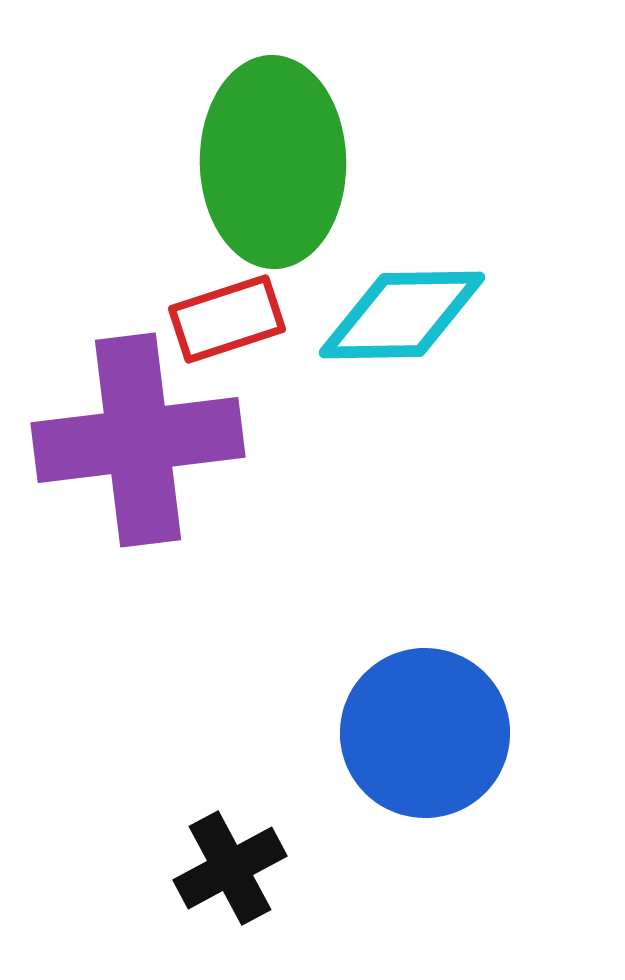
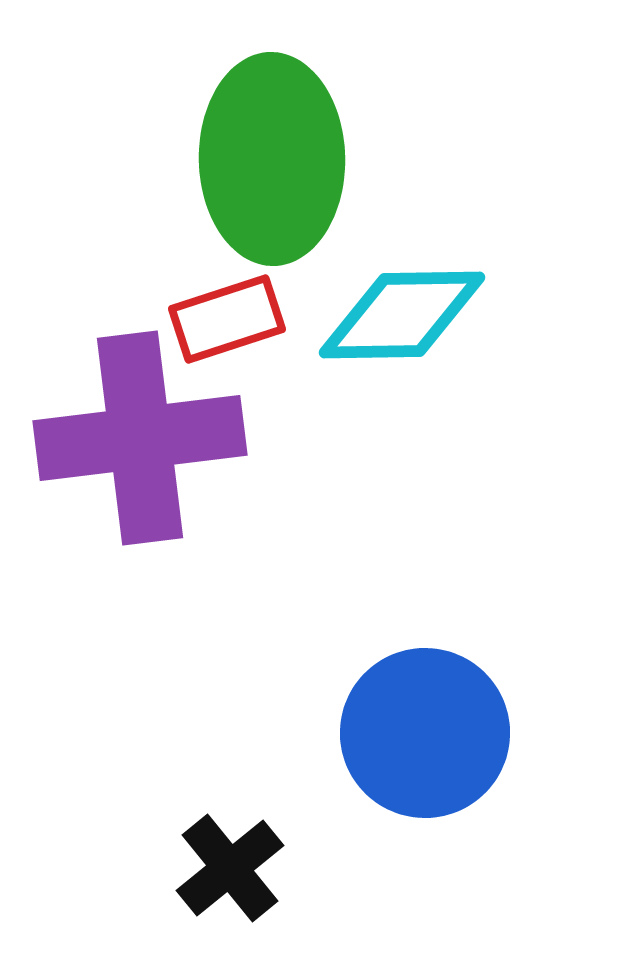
green ellipse: moved 1 px left, 3 px up
purple cross: moved 2 px right, 2 px up
black cross: rotated 11 degrees counterclockwise
